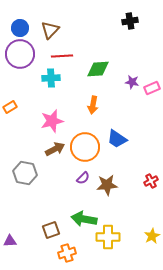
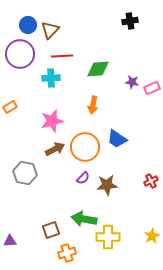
blue circle: moved 8 px right, 3 px up
